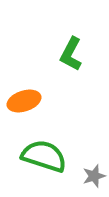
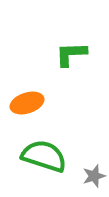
green L-shape: rotated 60 degrees clockwise
orange ellipse: moved 3 px right, 2 px down
